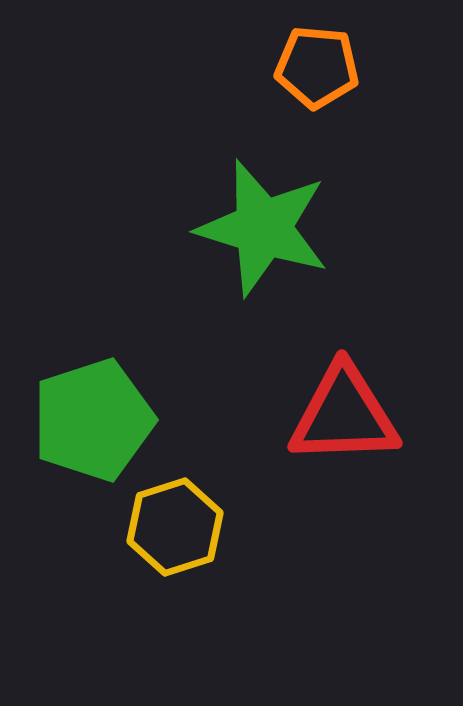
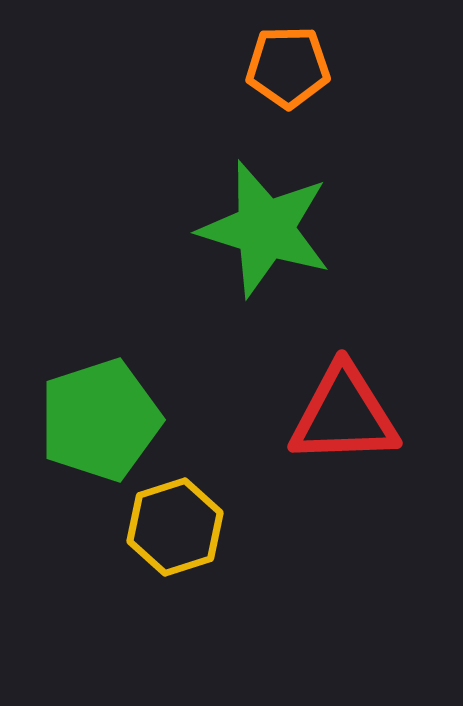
orange pentagon: moved 29 px left; rotated 6 degrees counterclockwise
green star: moved 2 px right, 1 px down
green pentagon: moved 7 px right
